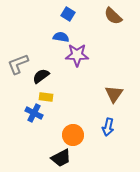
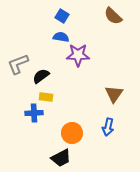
blue square: moved 6 px left, 2 px down
purple star: moved 1 px right
blue cross: rotated 30 degrees counterclockwise
orange circle: moved 1 px left, 2 px up
